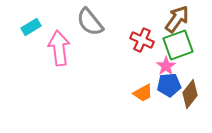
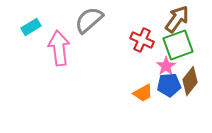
gray semicircle: moved 1 px left, 2 px up; rotated 88 degrees clockwise
brown diamond: moved 13 px up
